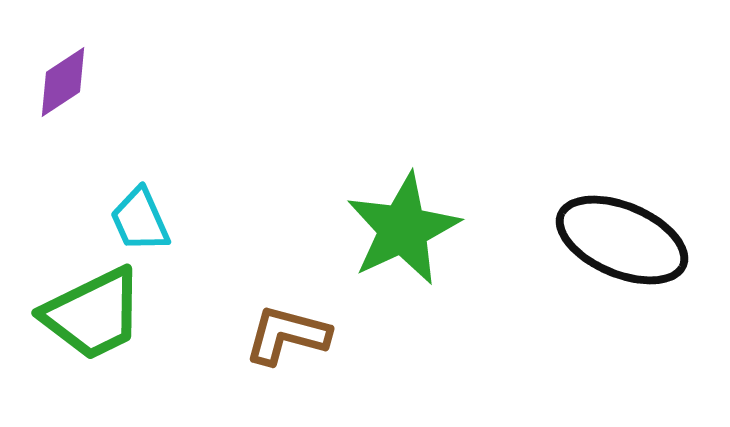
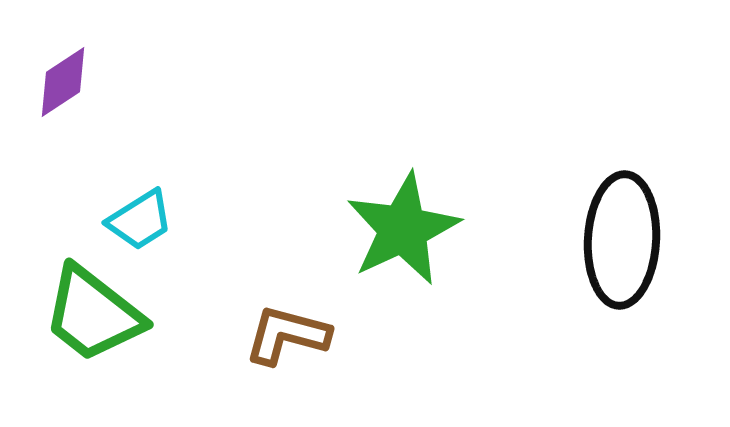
cyan trapezoid: rotated 98 degrees counterclockwise
black ellipse: rotated 70 degrees clockwise
green trapezoid: rotated 64 degrees clockwise
